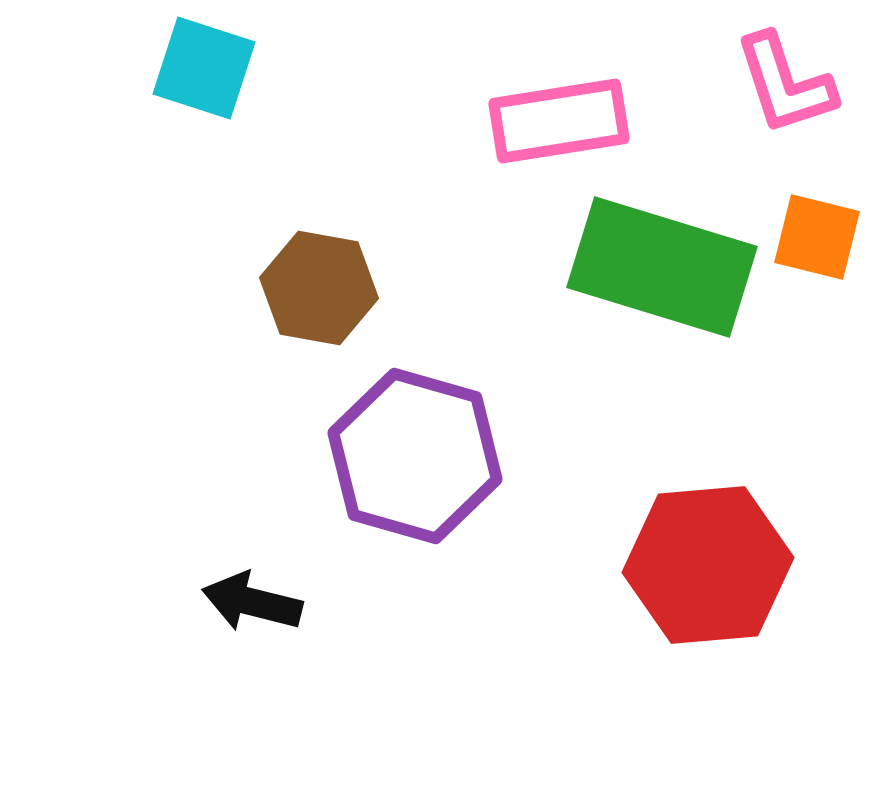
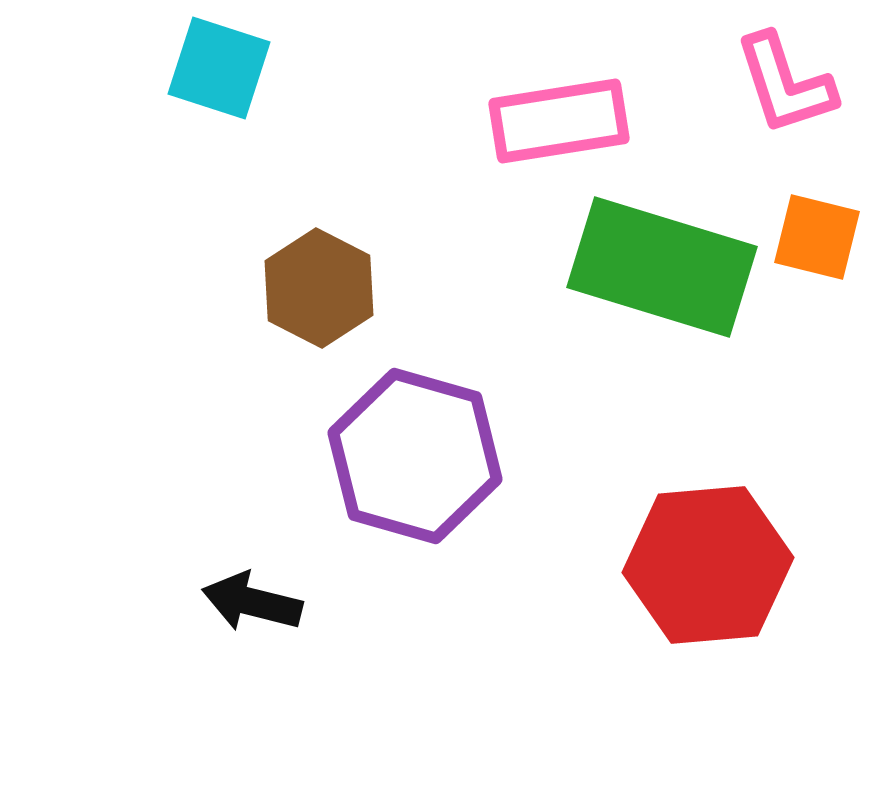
cyan square: moved 15 px right
brown hexagon: rotated 17 degrees clockwise
